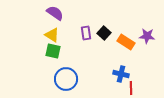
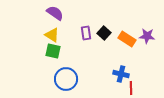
orange rectangle: moved 1 px right, 3 px up
